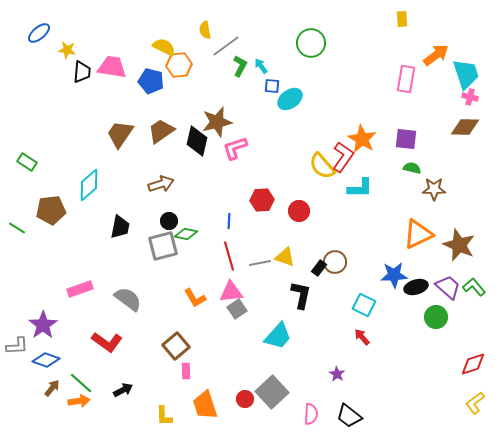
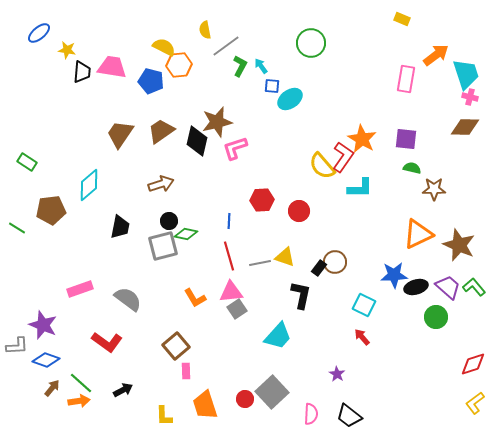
yellow rectangle at (402, 19): rotated 63 degrees counterclockwise
purple star at (43, 325): rotated 16 degrees counterclockwise
